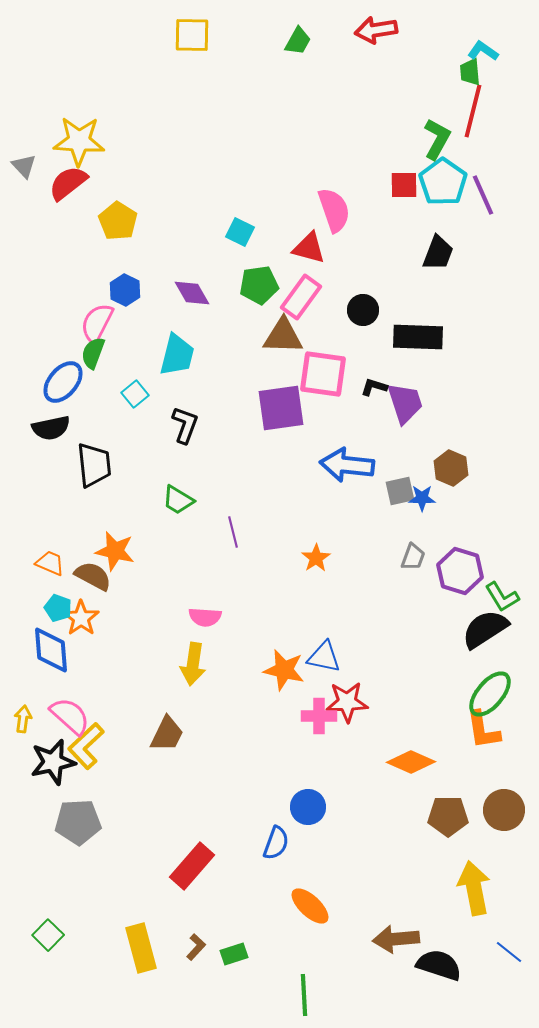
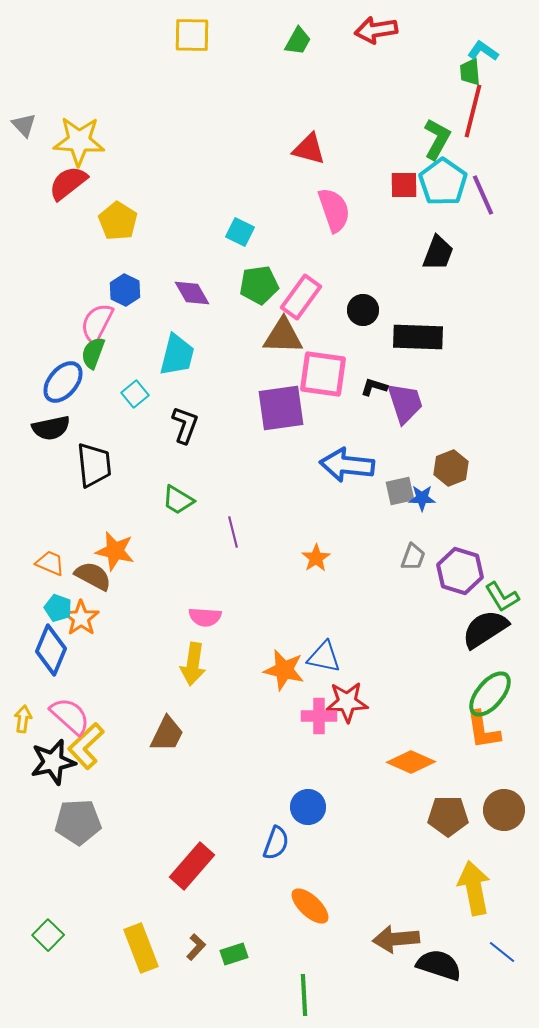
gray triangle at (24, 166): moved 41 px up
red triangle at (309, 248): moved 99 px up
brown hexagon at (451, 468): rotated 16 degrees clockwise
blue diamond at (51, 650): rotated 27 degrees clockwise
yellow rectangle at (141, 948): rotated 6 degrees counterclockwise
blue line at (509, 952): moved 7 px left
